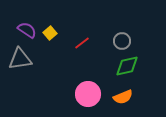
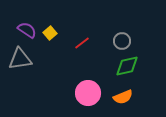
pink circle: moved 1 px up
